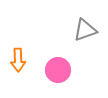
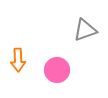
pink circle: moved 1 px left
